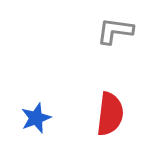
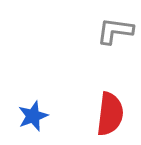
blue star: moved 3 px left, 2 px up
